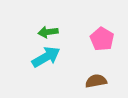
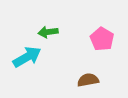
cyan arrow: moved 19 px left
brown semicircle: moved 8 px left, 1 px up
